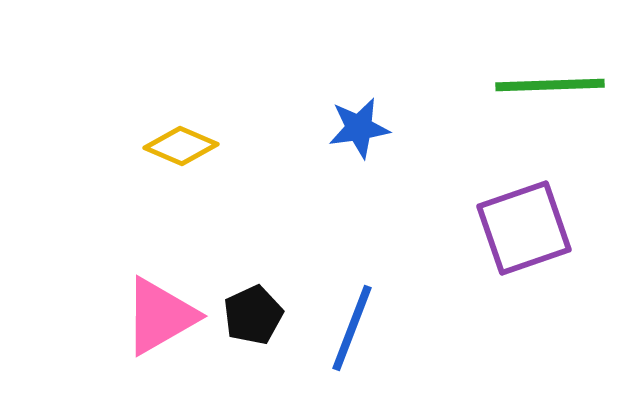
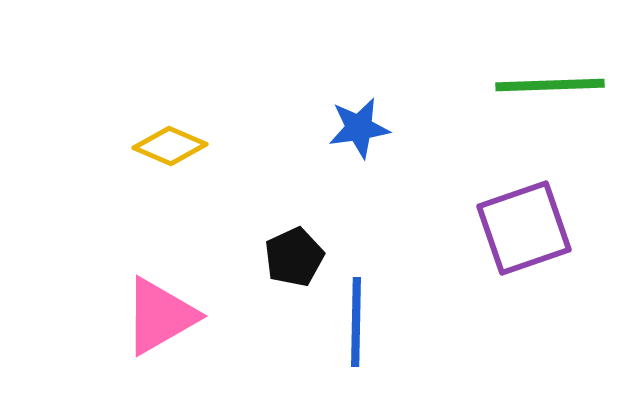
yellow diamond: moved 11 px left
black pentagon: moved 41 px right, 58 px up
blue line: moved 4 px right, 6 px up; rotated 20 degrees counterclockwise
